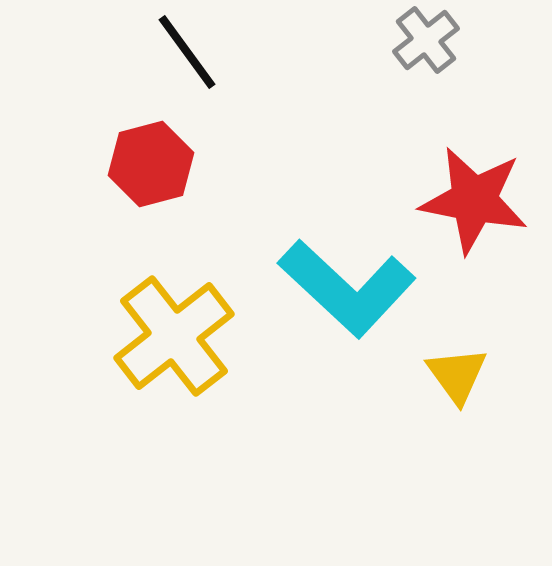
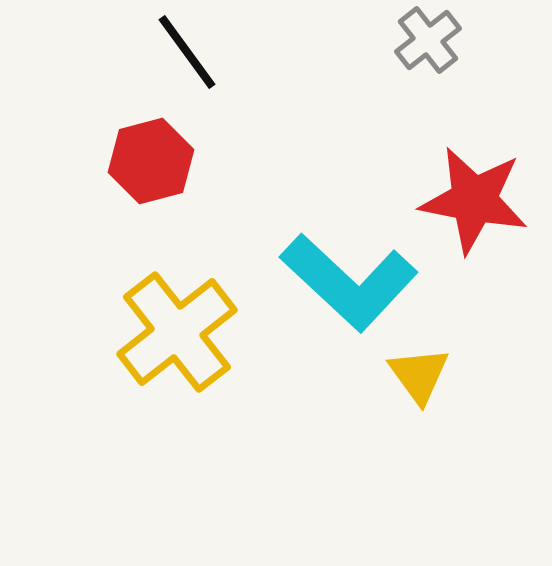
gray cross: moved 2 px right
red hexagon: moved 3 px up
cyan L-shape: moved 2 px right, 6 px up
yellow cross: moved 3 px right, 4 px up
yellow triangle: moved 38 px left
